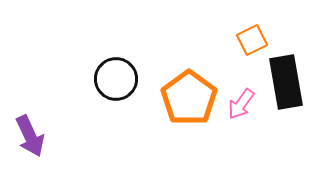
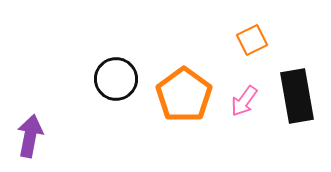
black rectangle: moved 11 px right, 14 px down
orange pentagon: moved 5 px left, 3 px up
pink arrow: moved 3 px right, 3 px up
purple arrow: rotated 144 degrees counterclockwise
